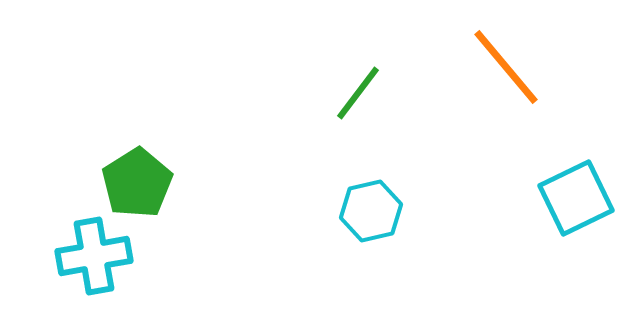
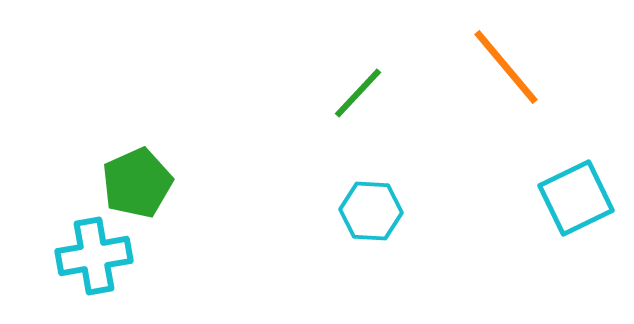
green line: rotated 6 degrees clockwise
green pentagon: rotated 8 degrees clockwise
cyan hexagon: rotated 16 degrees clockwise
